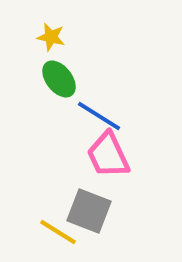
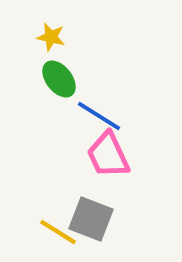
gray square: moved 2 px right, 8 px down
